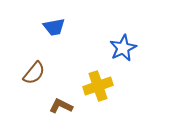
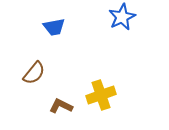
blue star: moved 1 px left, 31 px up
yellow cross: moved 3 px right, 9 px down
